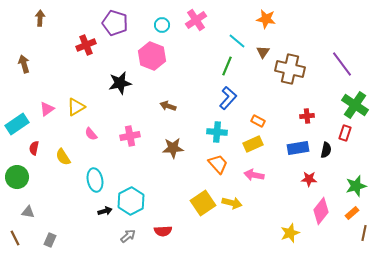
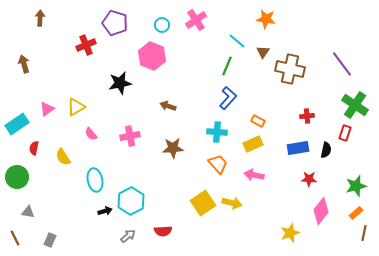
orange rectangle at (352, 213): moved 4 px right
